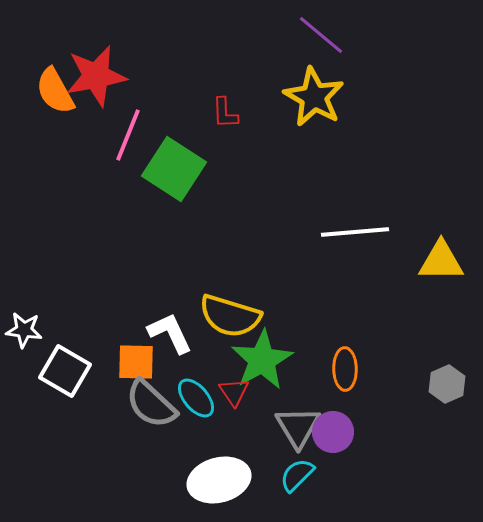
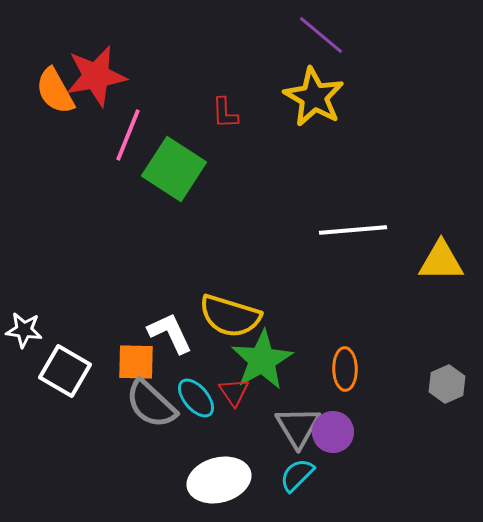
white line: moved 2 px left, 2 px up
